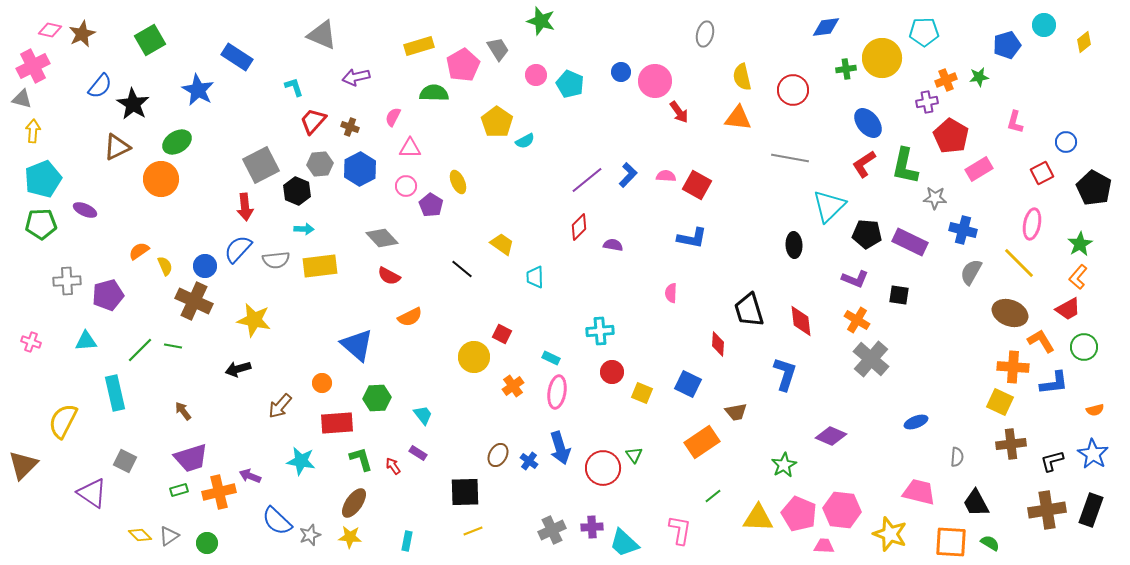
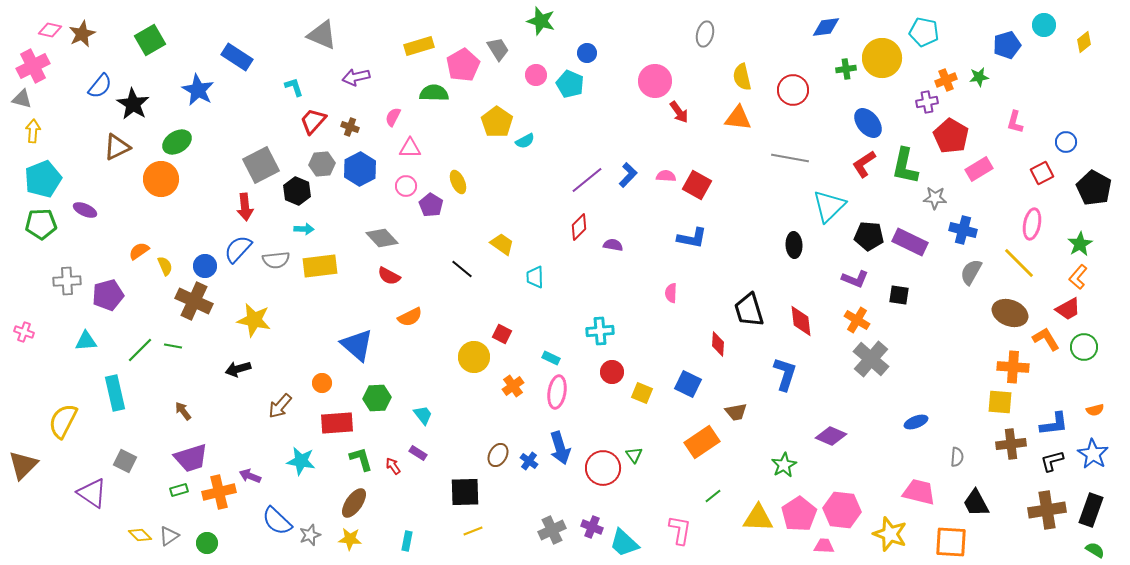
cyan pentagon at (924, 32): rotated 12 degrees clockwise
blue circle at (621, 72): moved 34 px left, 19 px up
gray hexagon at (320, 164): moved 2 px right
black pentagon at (867, 234): moved 2 px right, 2 px down
orange L-shape at (1041, 341): moved 5 px right, 2 px up
pink cross at (31, 342): moved 7 px left, 10 px up
blue L-shape at (1054, 383): moved 41 px down
yellow square at (1000, 402): rotated 20 degrees counterclockwise
pink pentagon at (799, 514): rotated 16 degrees clockwise
purple cross at (592, 527): rotated 25 degrees clockwise
yellow star at (350, 537): moved 2 px down
green semicircle at (990, 543): moved 105 px right, 7 px down
